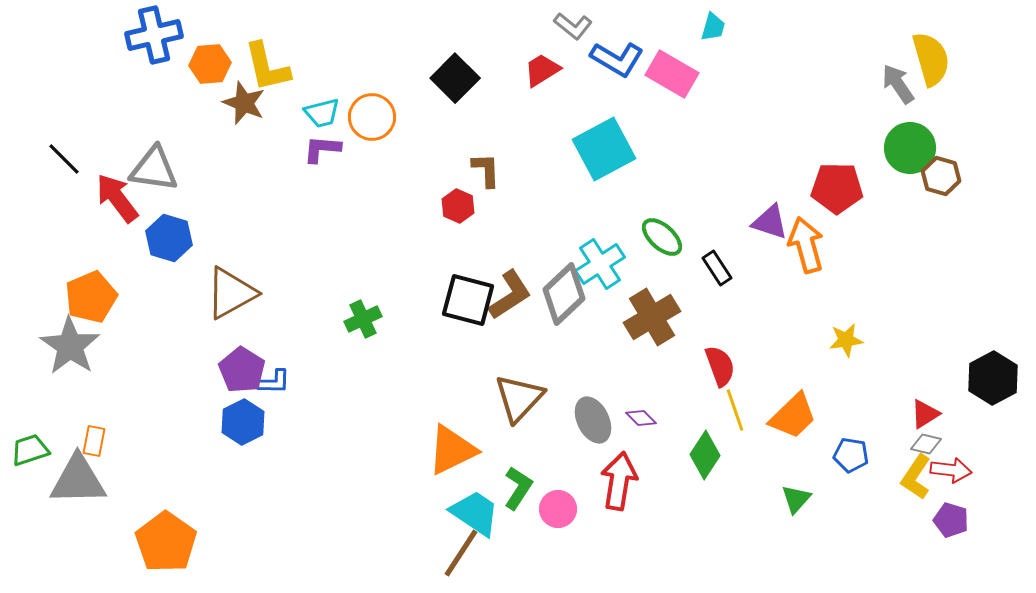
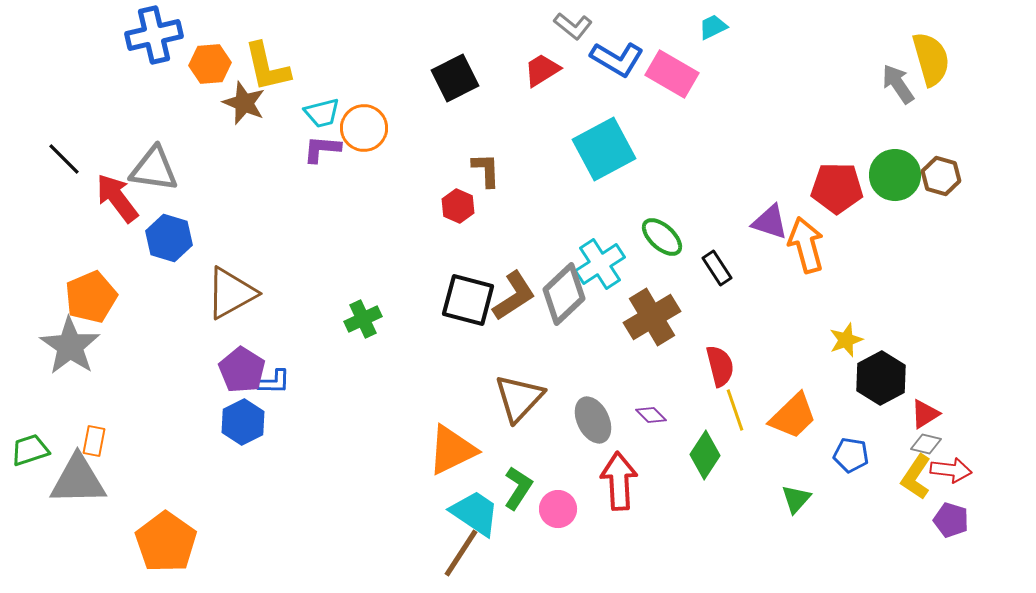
cyan trapezoid at (713, 27): rotated 132 degrees counterclockwise
black square at (455, 78): rotated 18 degrees clockwise
orange circle at (372, 117): moved 8 px left, 11 px down
green circle at (910, 148): moved 15 px left, 27 px down
brown L-shape at (510, 295): moved 4 px right, 1 px down
yellow star at (846, 340): rotated 12 degrees counterclockwise
red semicircle at (720, 366): rotated 6 degrees clockwise
black hexagon at (993, 378): moved 112 px left
purple diamond at (641, 418): moved 10 px right, 3 px up
red arrow at (619, 481): rotated 12 degrees counterclockwise
